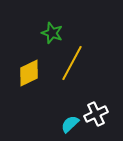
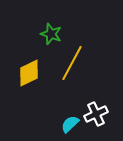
green star: moved 1 px left, 1 px down
